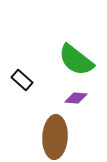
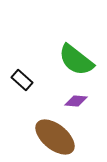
purple diamond: moved 3 px down
brown ellipse: rotated 54 degrees counterclockwise
